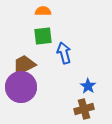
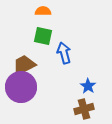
green square: rotated 18 degrees clockwise
